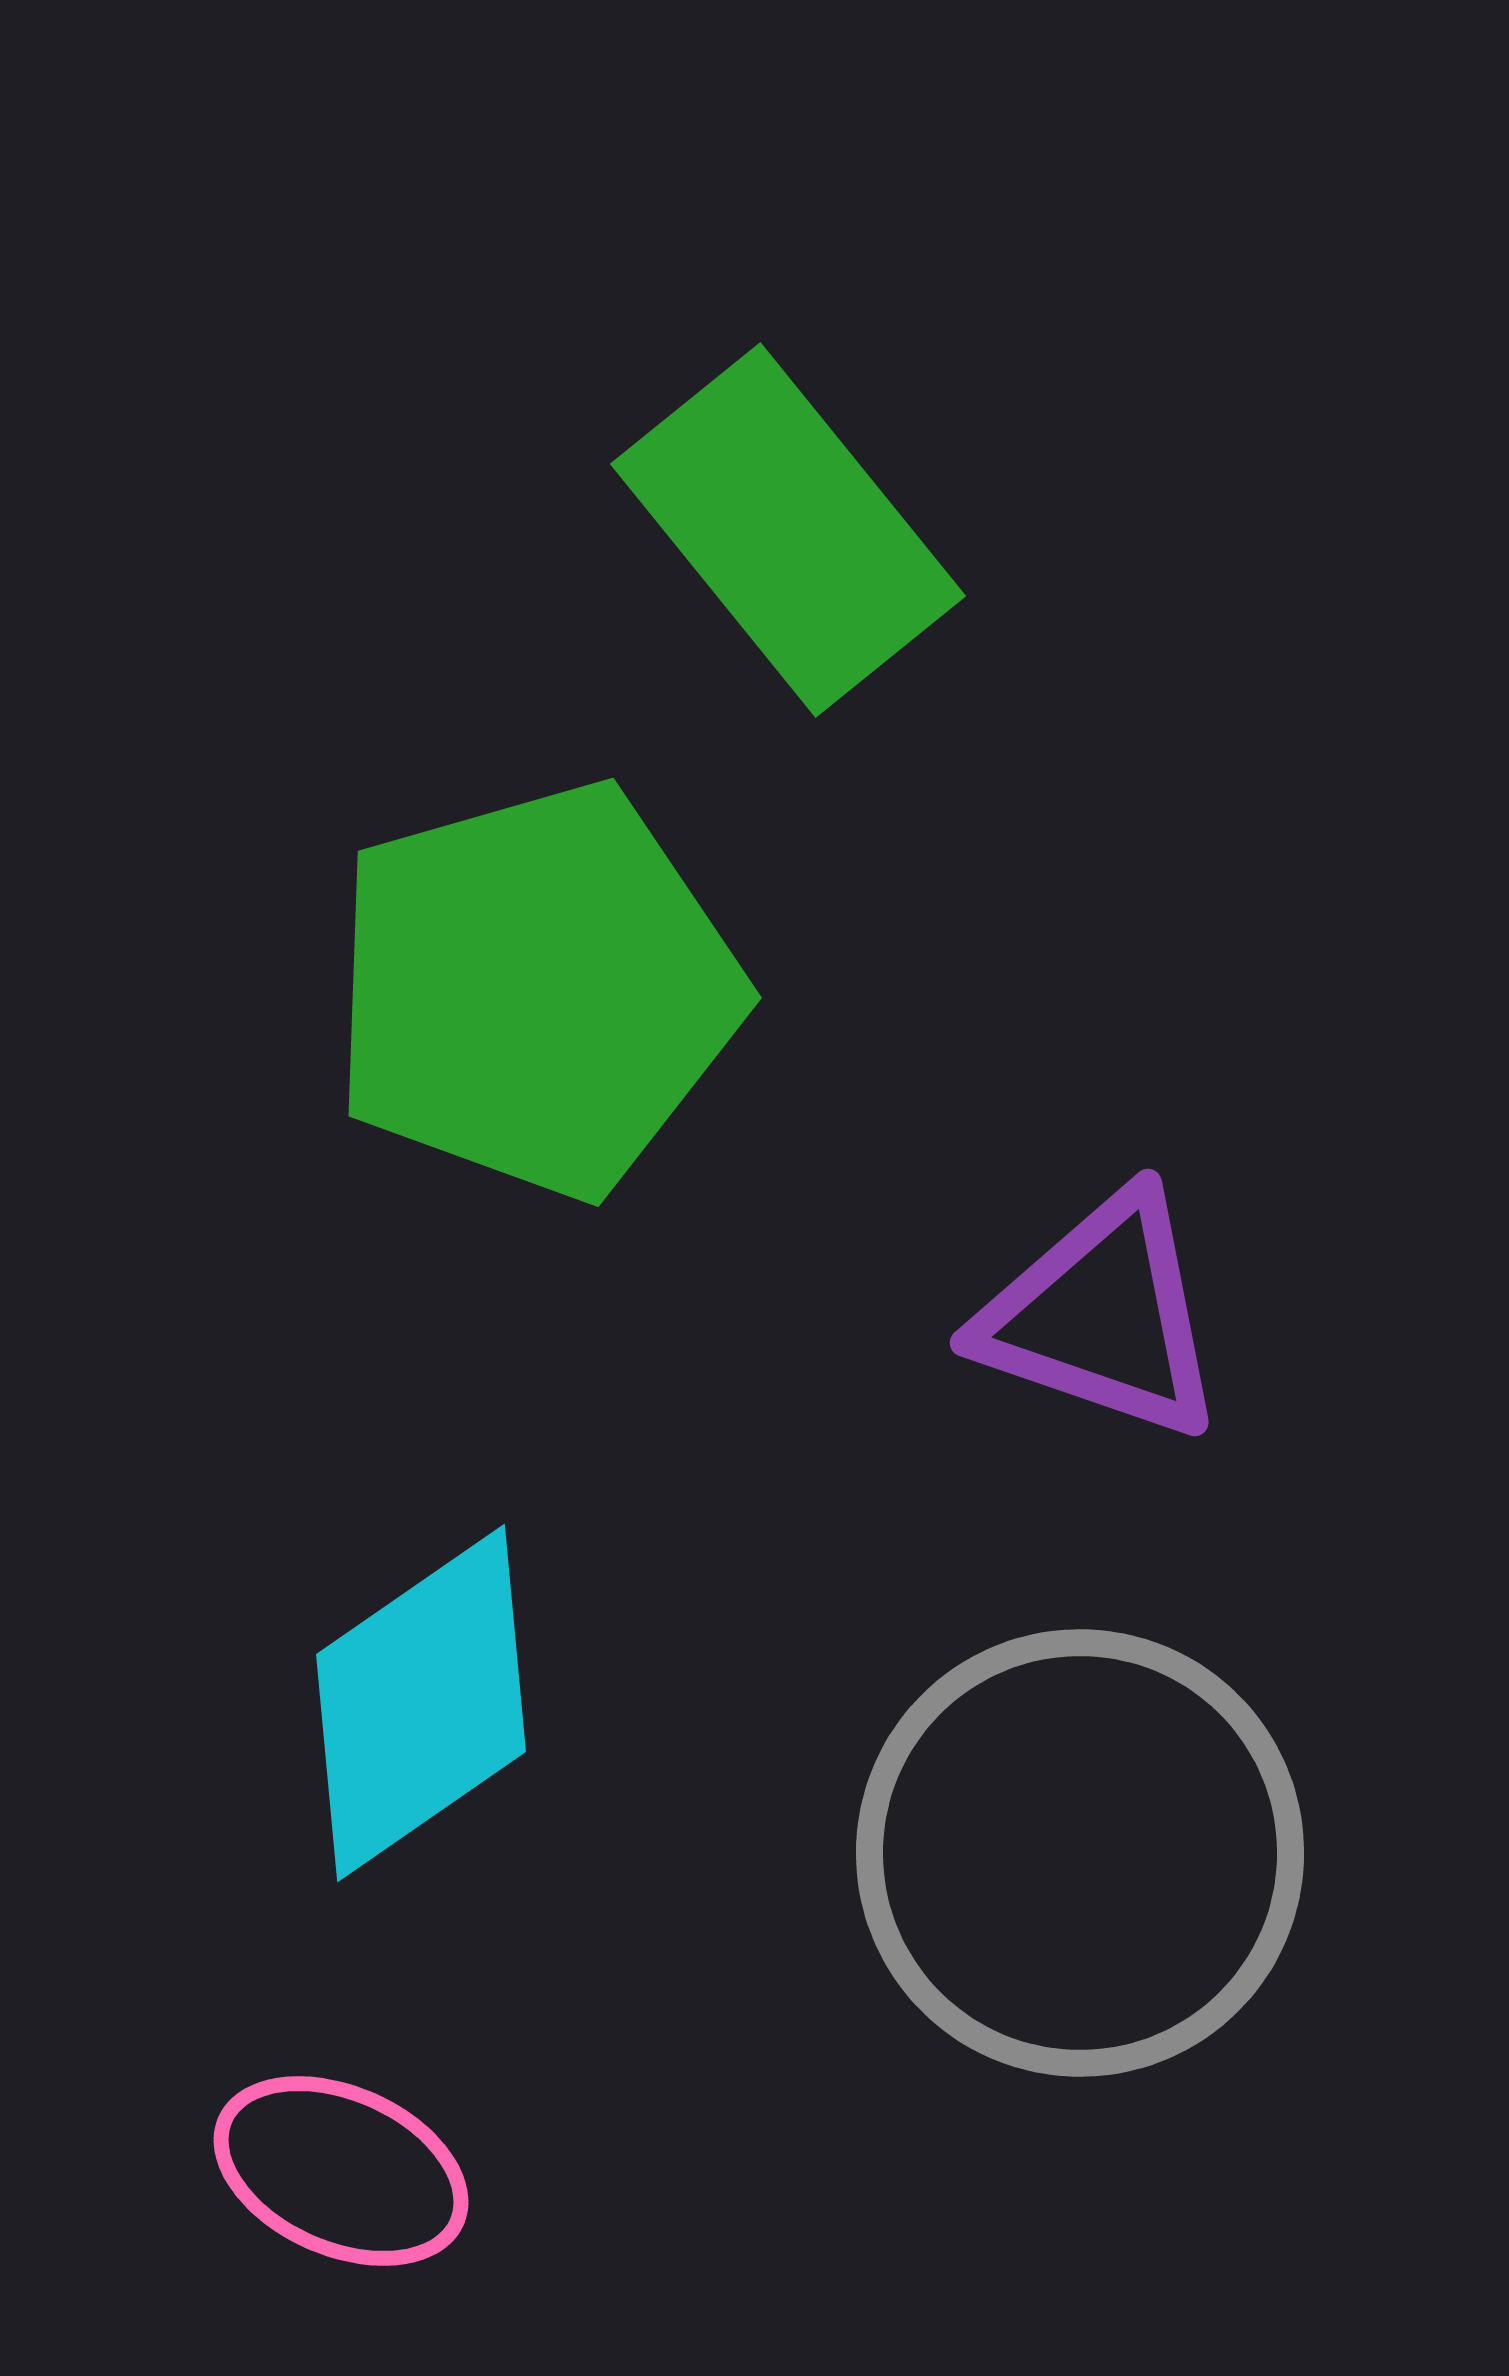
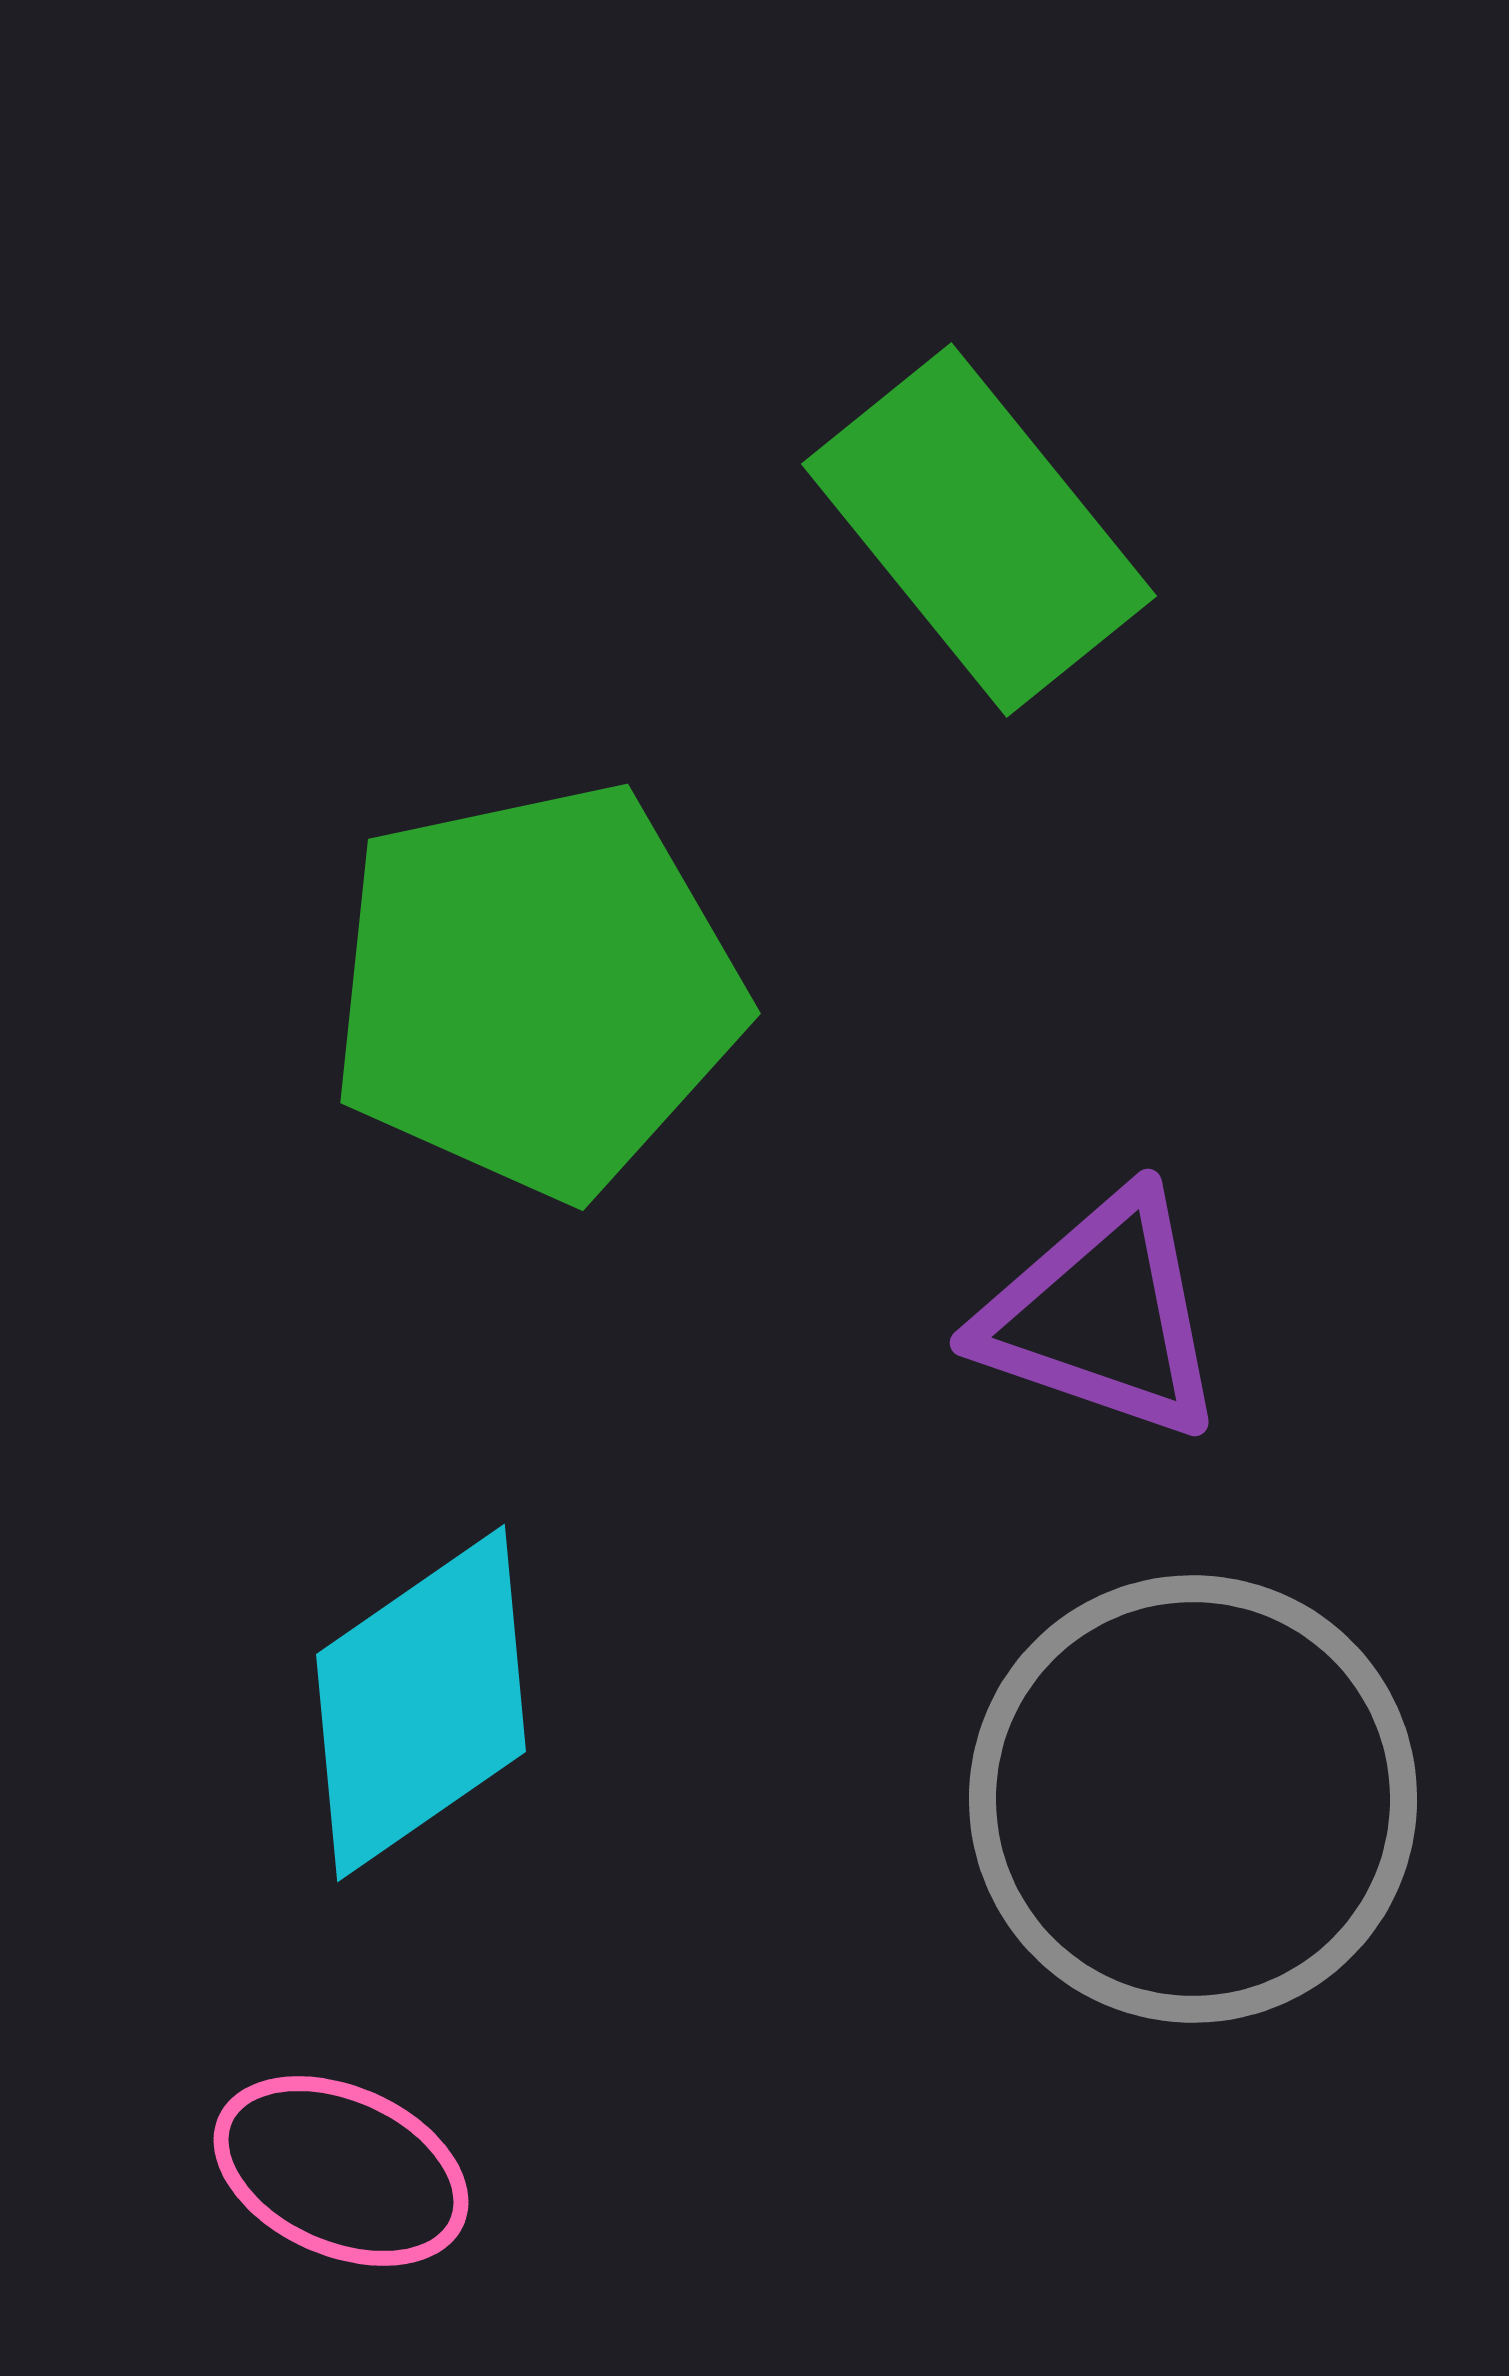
green rectangle: moved 191 px right
green pentagon: rotated 4 degrees clockwise
gray circle: moved 113 px right, 54 px up
